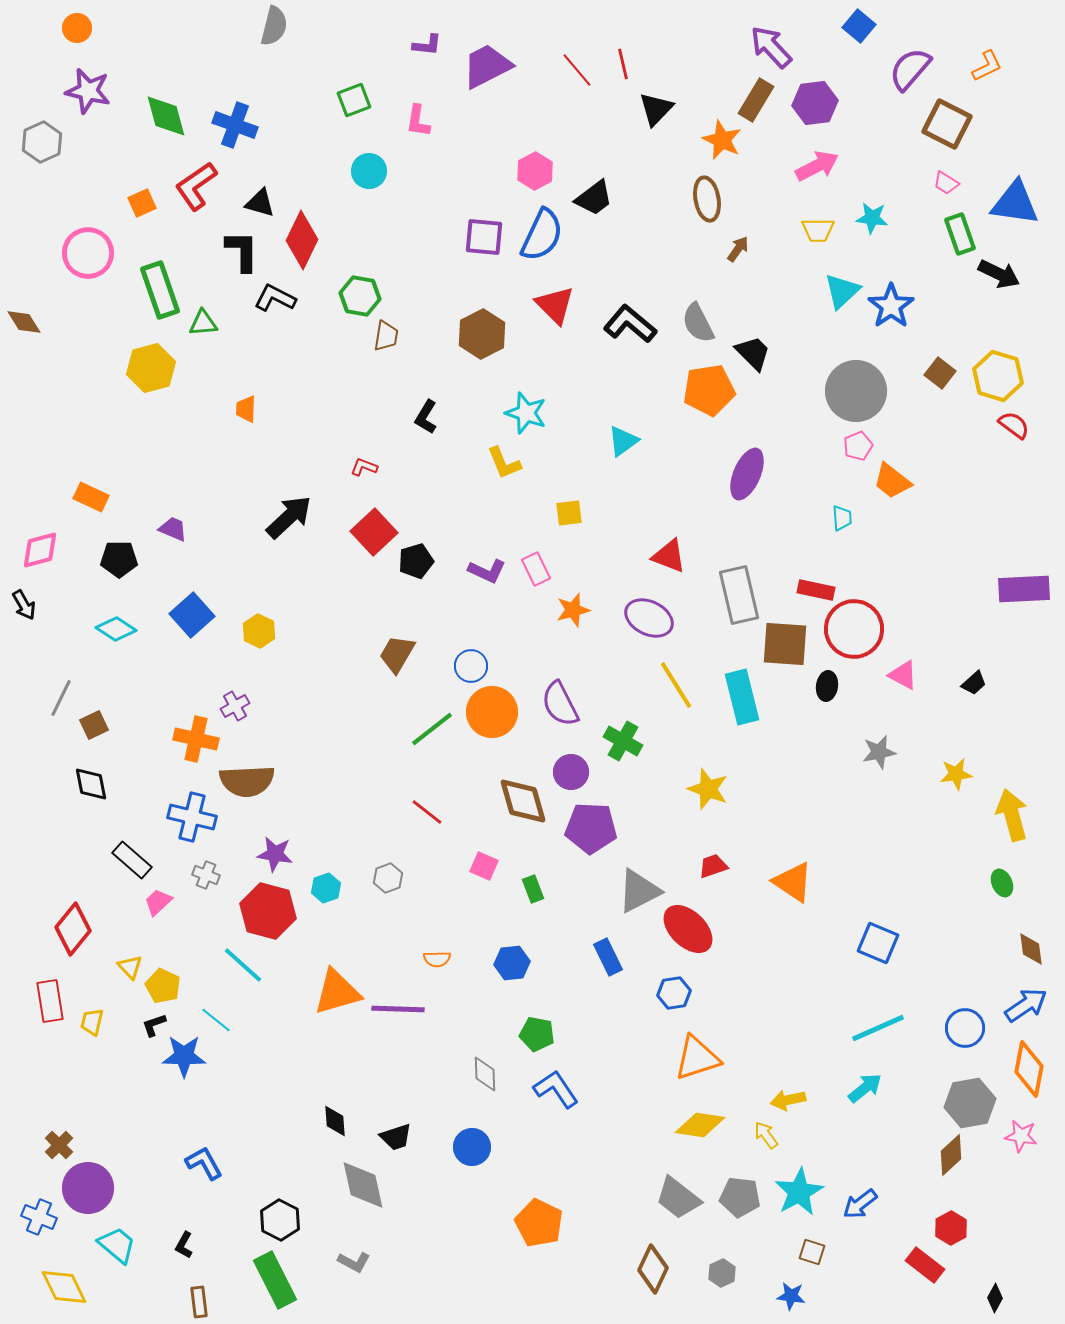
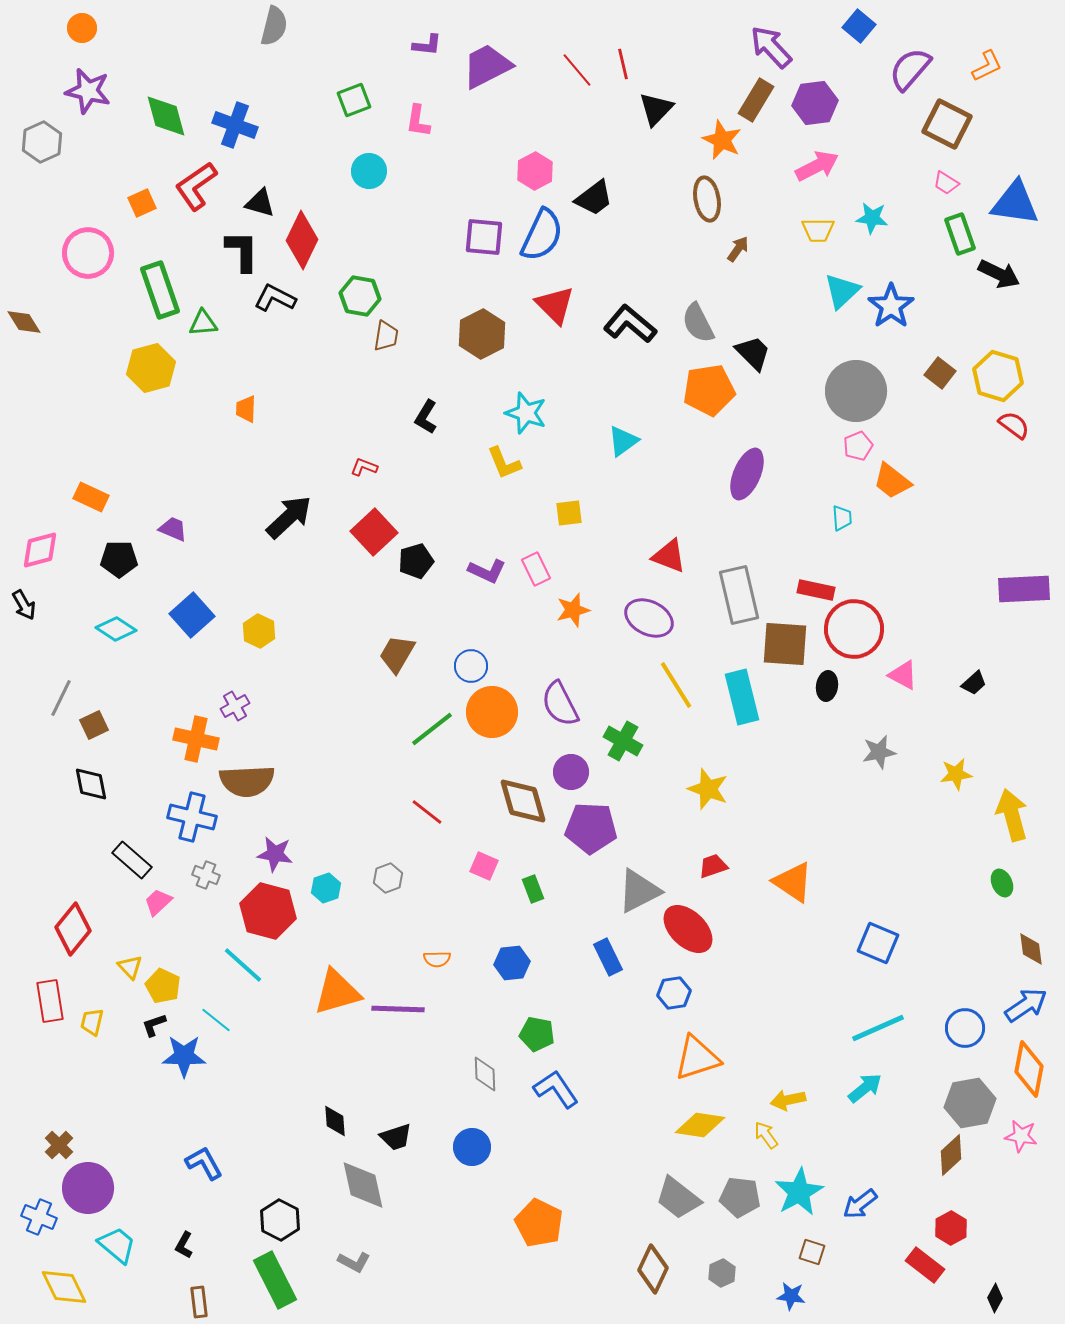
orange circle at (77, 28): moved 5 px right
